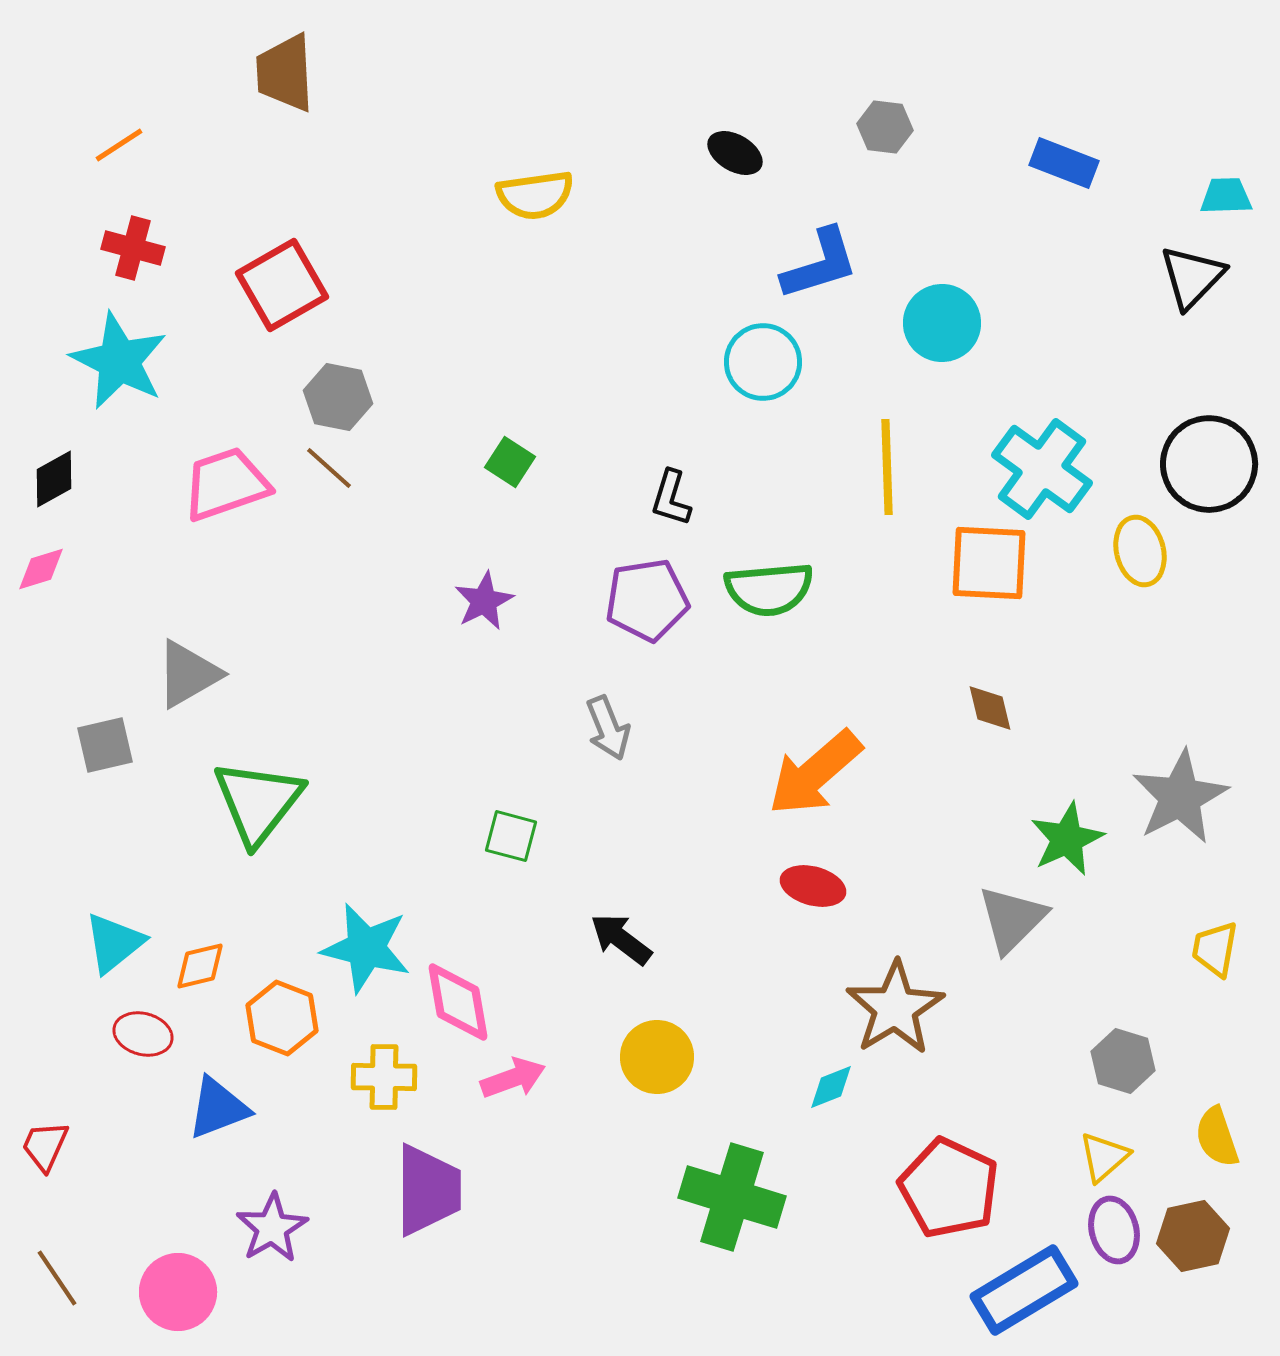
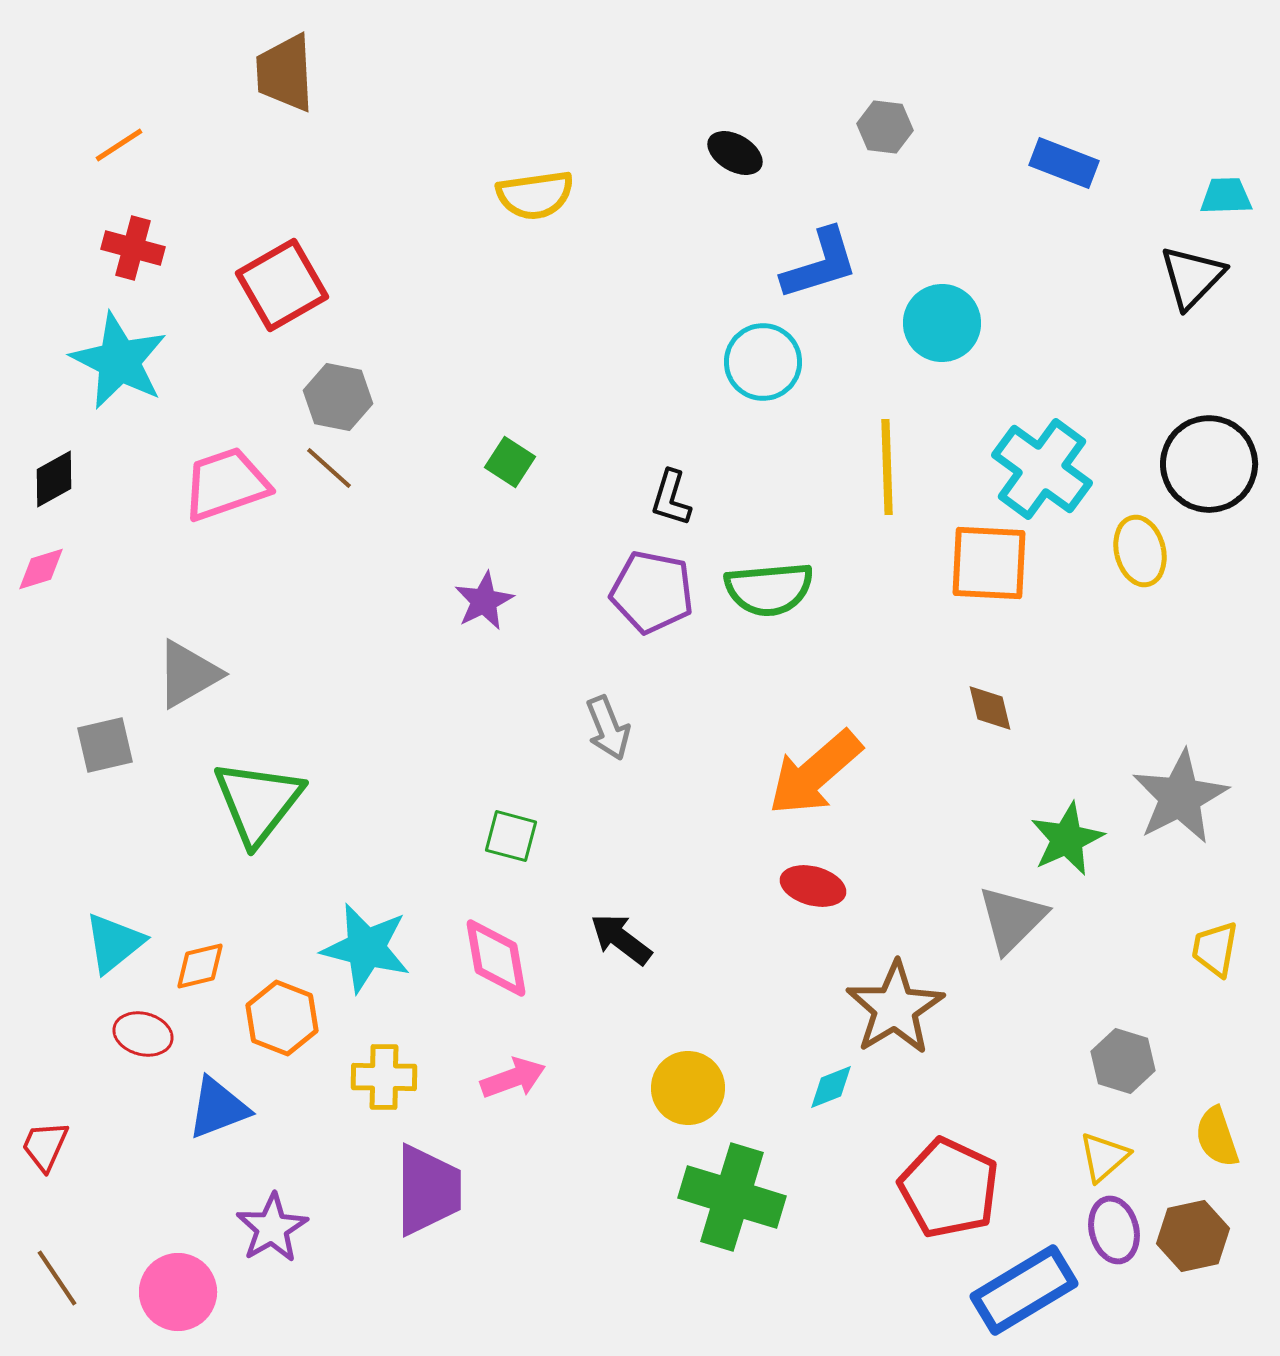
purple pentagon at (647, 600): moved 5 px right, 8 px up; rotated 20 degrees clockwise
pink diamond at (458, 1002): moved 38 px right, 44 px up
yellow circle at (657, 1057): moved 31 px right, 31 px down
